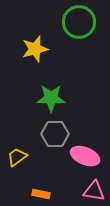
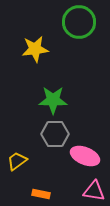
yellow star: rotated 8 degrees clockwise
green star: moved 2 px right, 2 px down
yellow trapezoid: moved 4 px down
